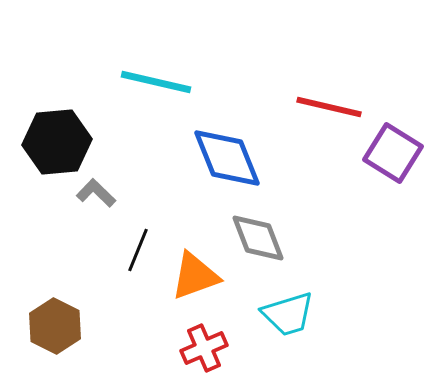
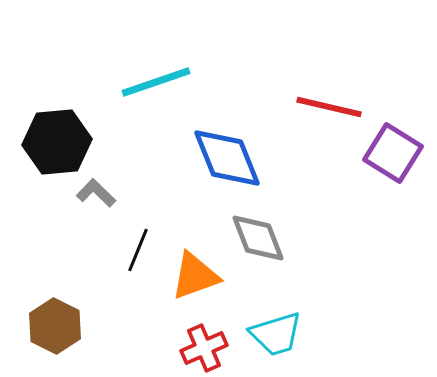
cyan line: rotated 32 degrees counterclockwise
cyan trapezoid: moved 12 px left, 20 px down
